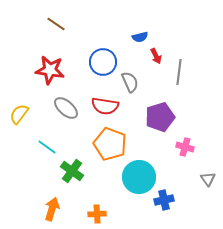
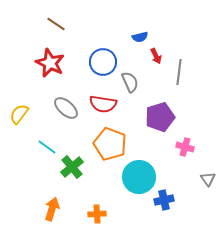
red star: moved 7 px up; rotated 16 degrees clockwise
red semicircle: moved 2 px left, 2 px up
green cross: moved 4 px up; rotated 15 degrees clockwise
